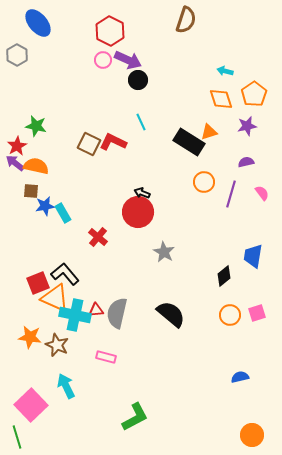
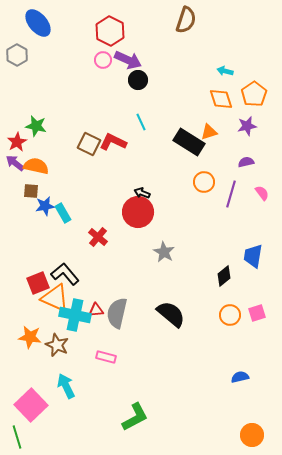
red star at (17, 146): moved 4 px up
